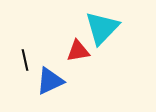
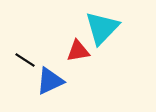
black line: rotated 45 degrees counterclockwise
